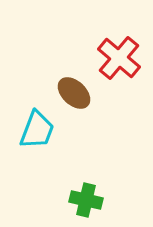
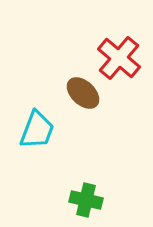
brown ellipse: moved 9 px right
